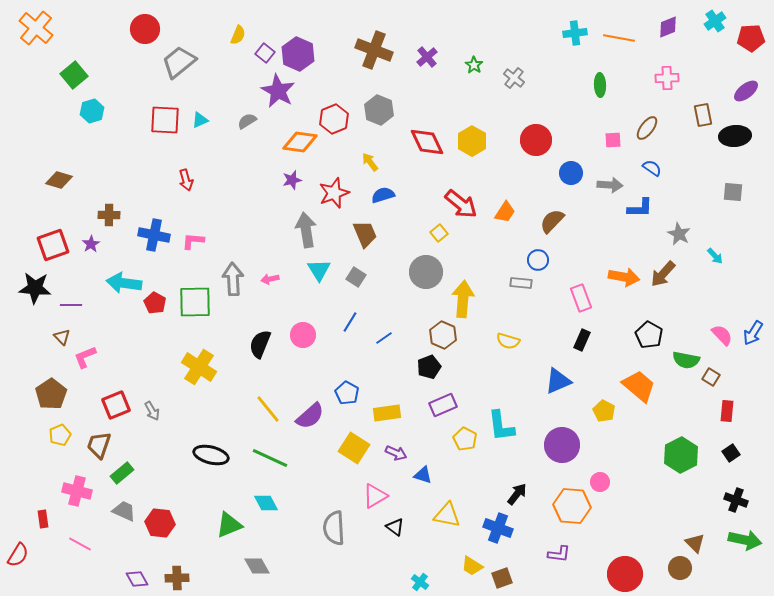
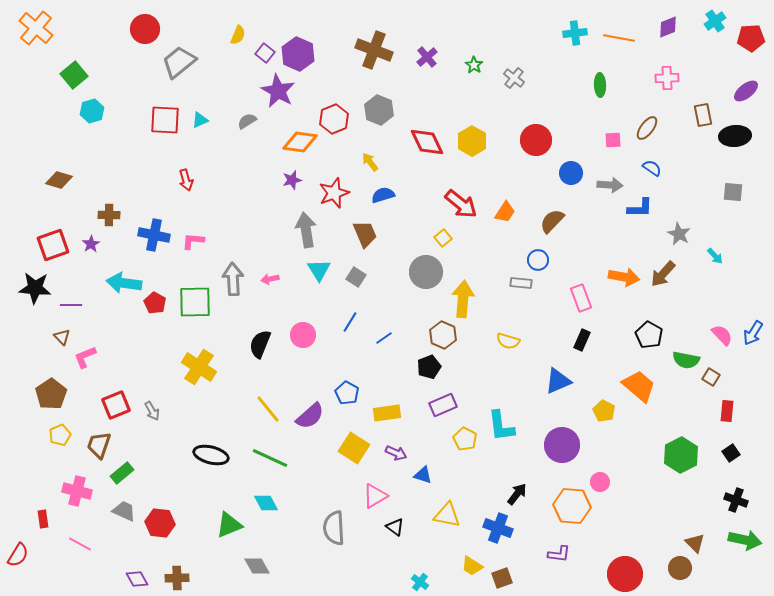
yellow square at (439, 233): moved 4 px right, 5 px down
